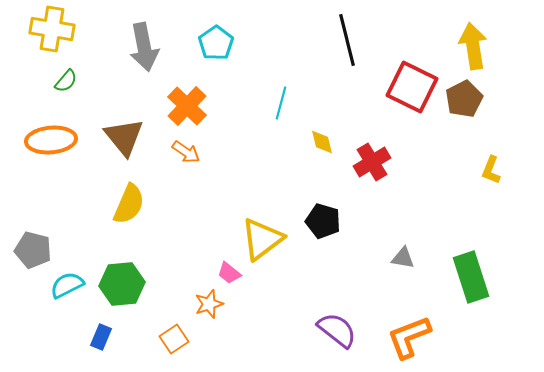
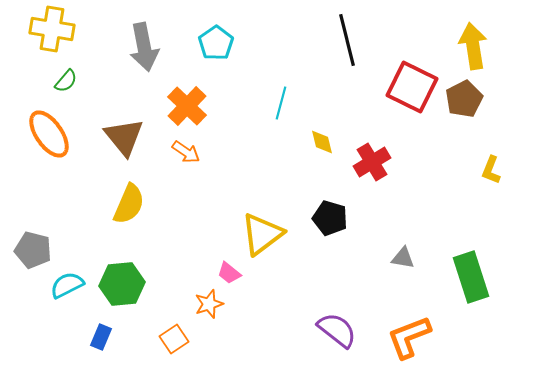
orange ellipse: moved 2 px left, 6 px up; rotated 60 degrees clockwise
black pentagon: moved 7 px right, 3 px up
yellow triangle: moved 5 px up
